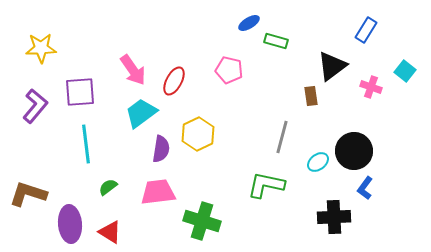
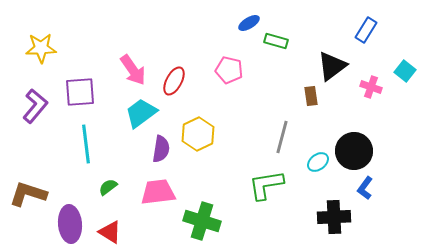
green L-shape: rotated 21 degrees counterclockwise
